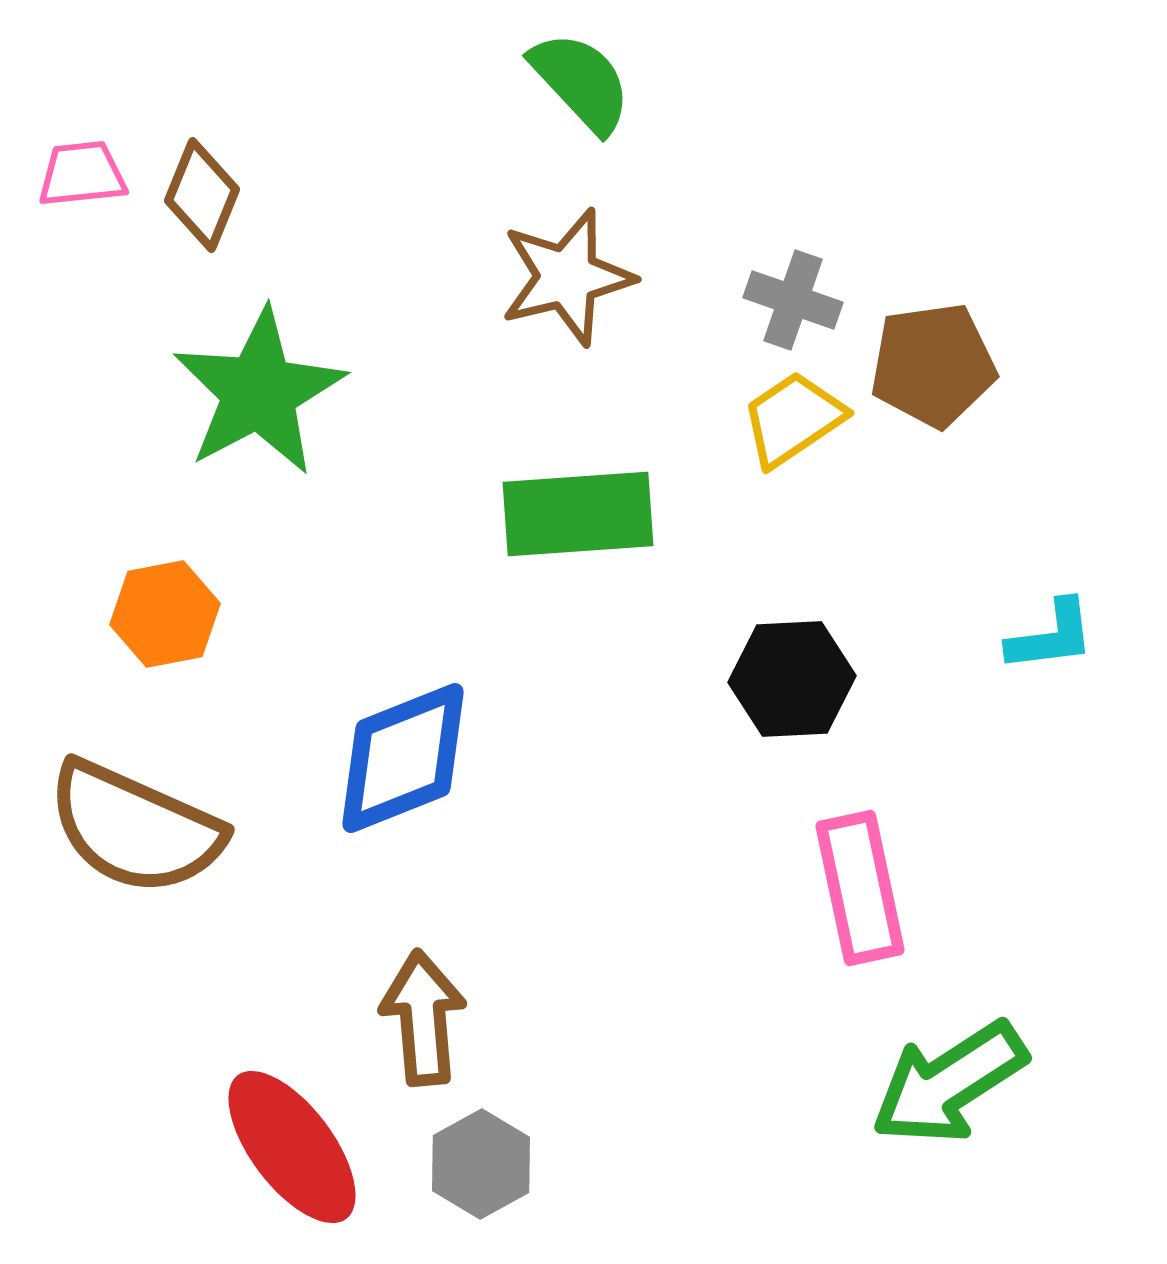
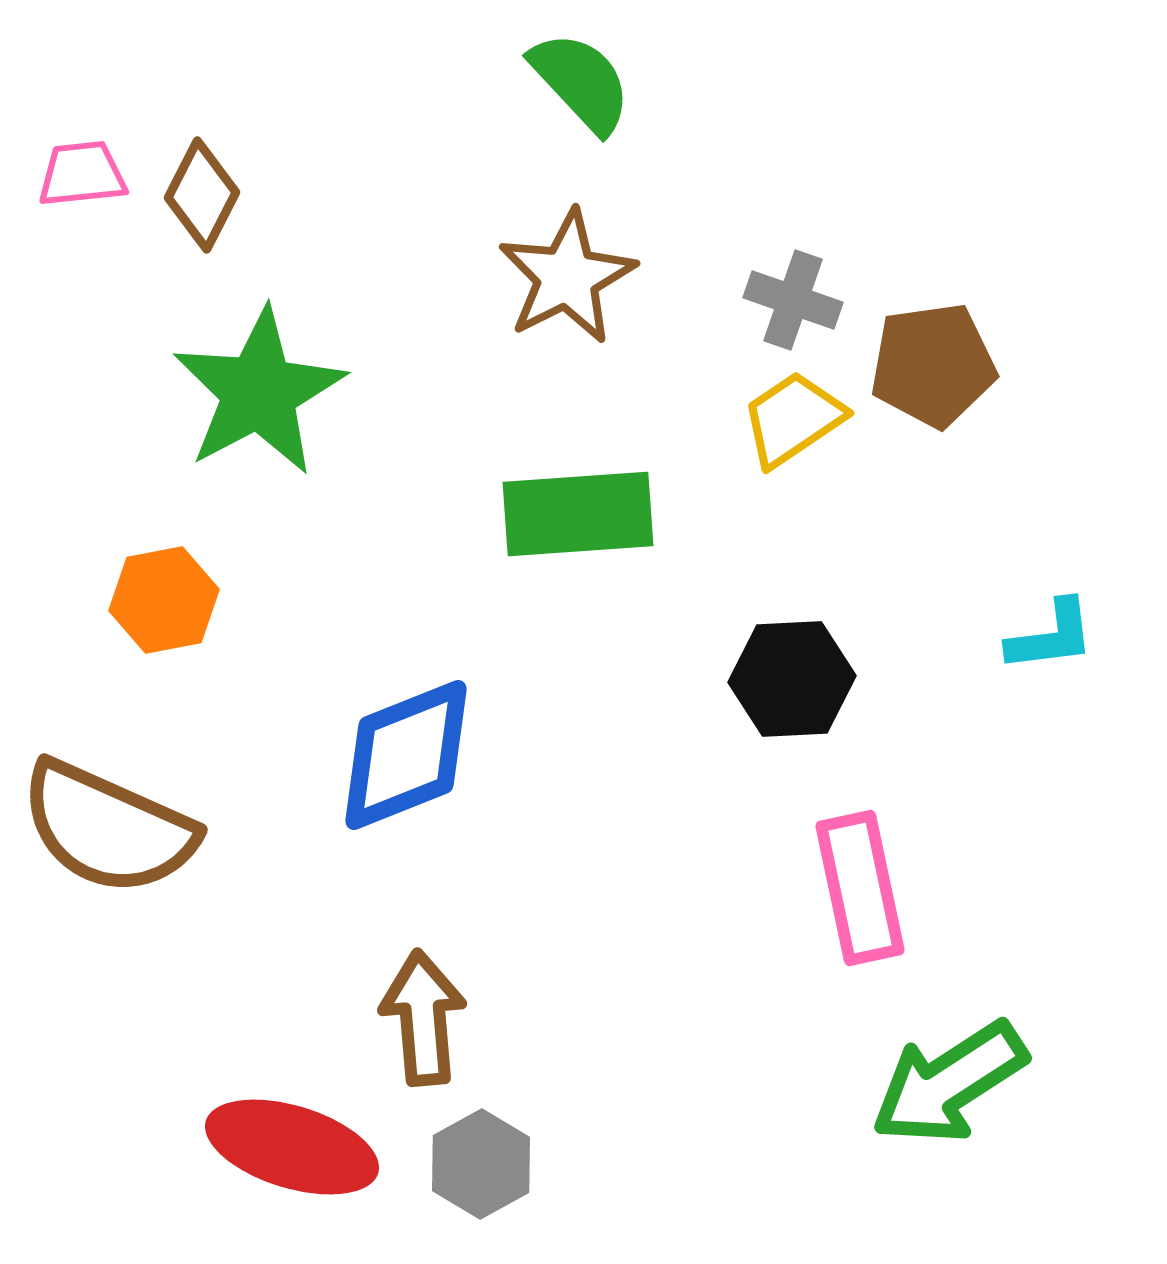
brown diamond: rotated 5 degrees clockwise
brown star: rotated 13 degrees counterclockwise
orange hexagon: moved 1 px left, 14 px up
blue diamond: moved 3 px right, 3 px up
brown semicircle: moved 27 px left
red ellipse: rotated 36 degrees counterclockwise
